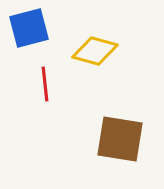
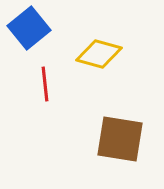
blue square: rotated 24 degrees counterclockwise
yellow diamond: moved 4 px right, 3 px down
